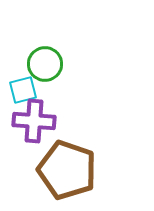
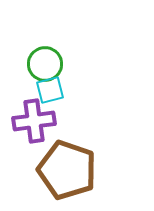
cyan square: moved 27 px right
purple cross: rotated 12 degrees counterclockwise
